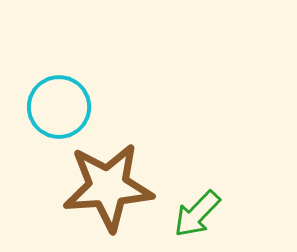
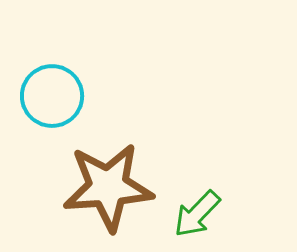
cyan circle: moved 7 px left, 11 px up
